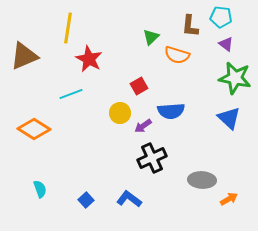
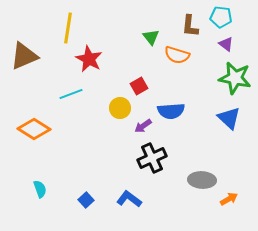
green triangle: rotated 24 degrees counterclockwise
yellow circle: moved 5 px up
